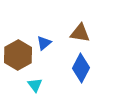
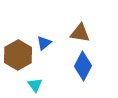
blue diamond: moved 2 px right, 2 px up
